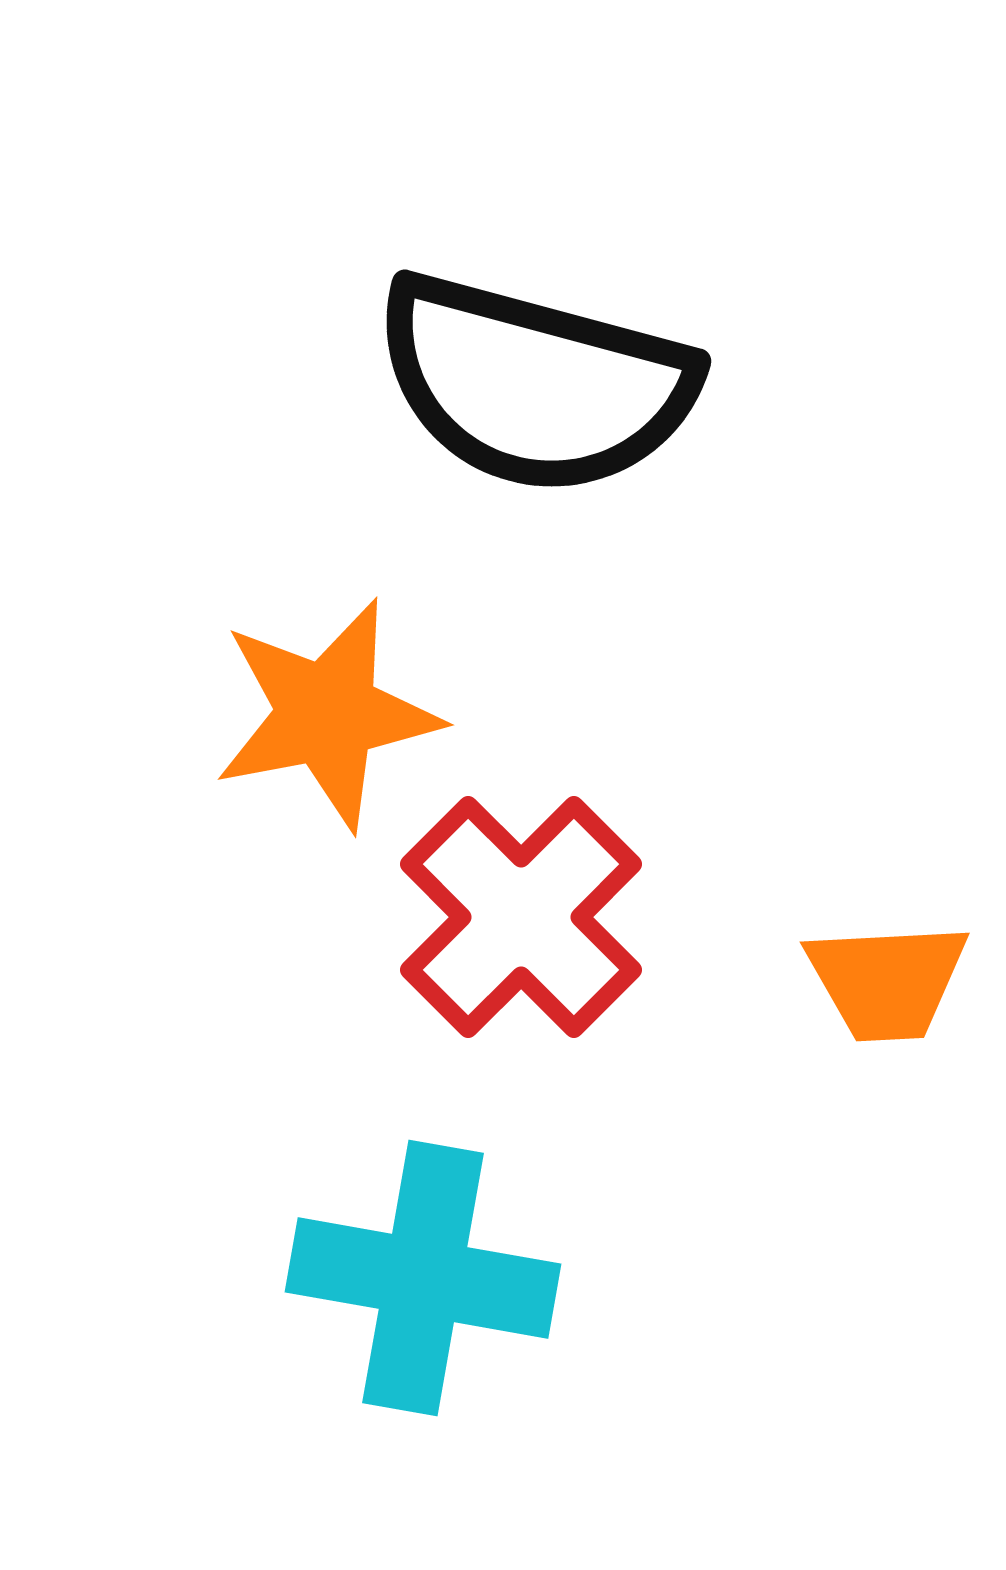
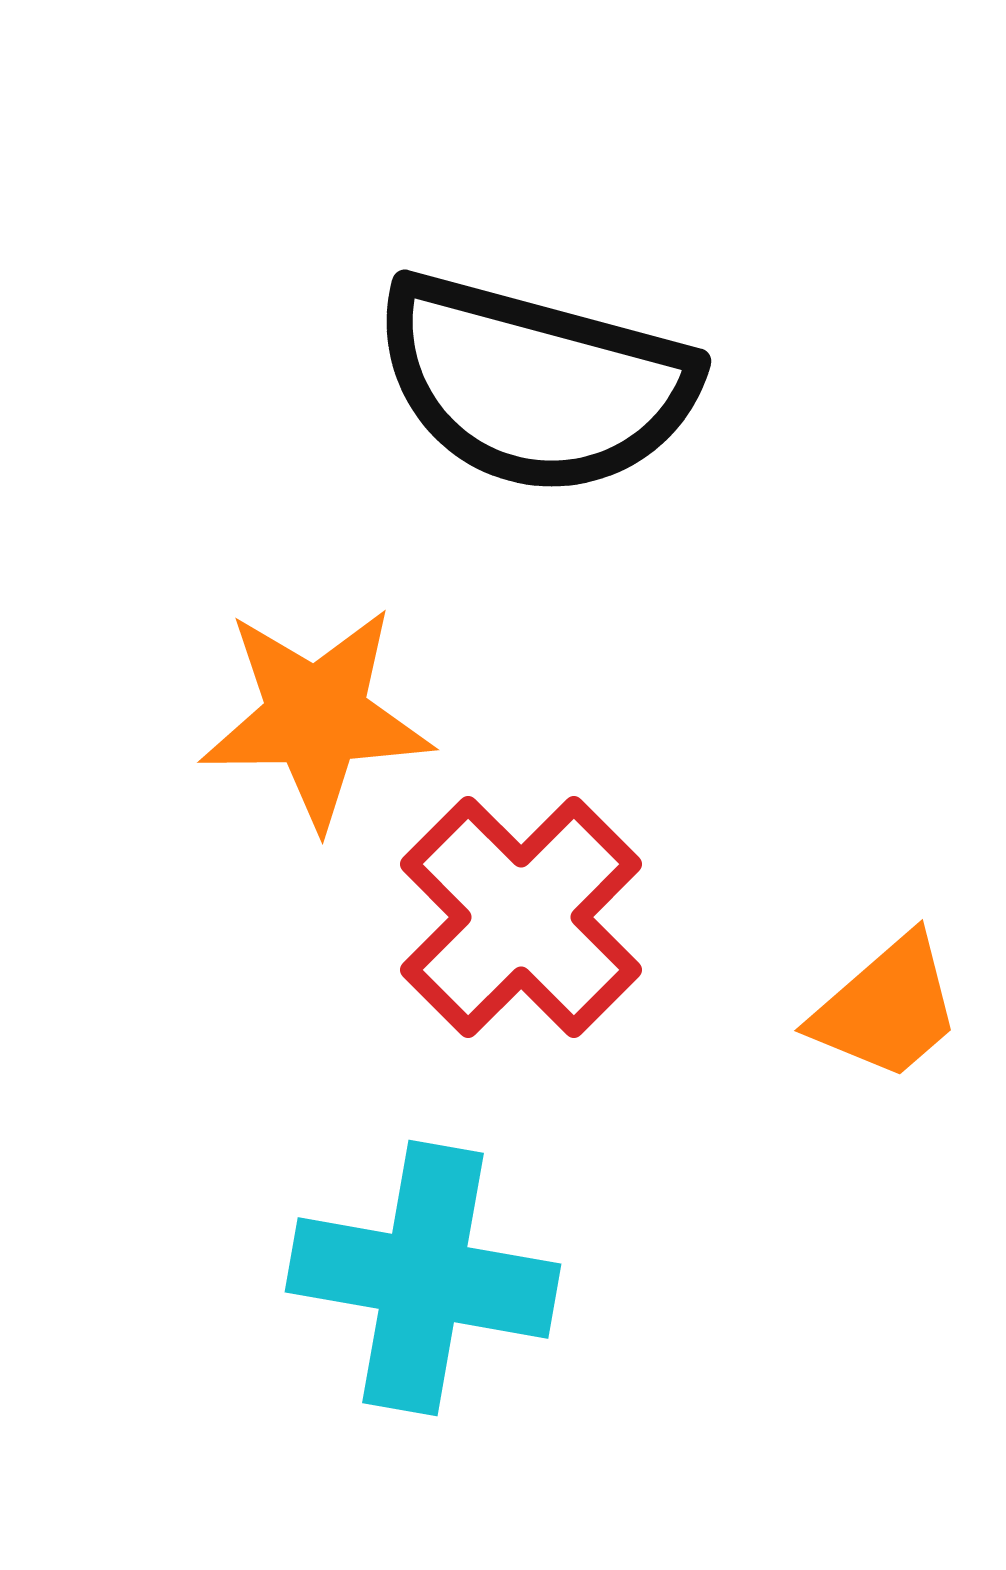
orange star: moved 11 px left, 3 px down; rotated 10 degrees clockwise
orange trapezoid: moved 27 px down; rotated 38 degrees counterclockwise
